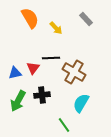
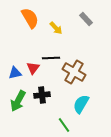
cyan semicircle: moved 1 px down
